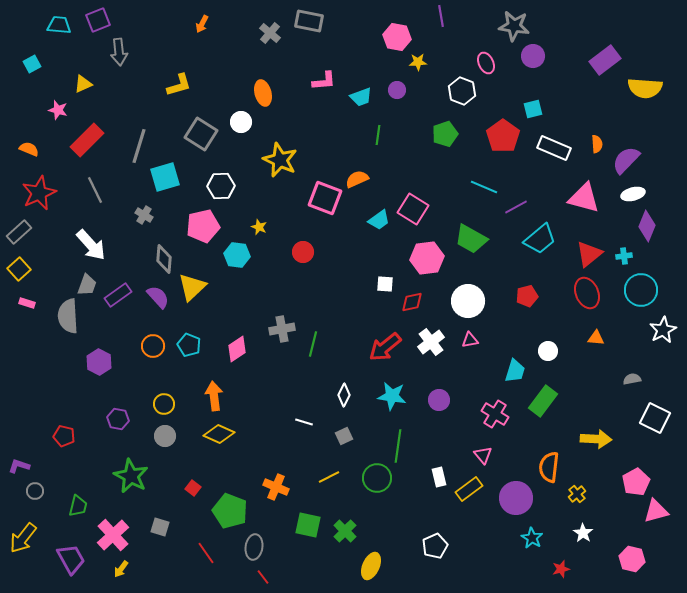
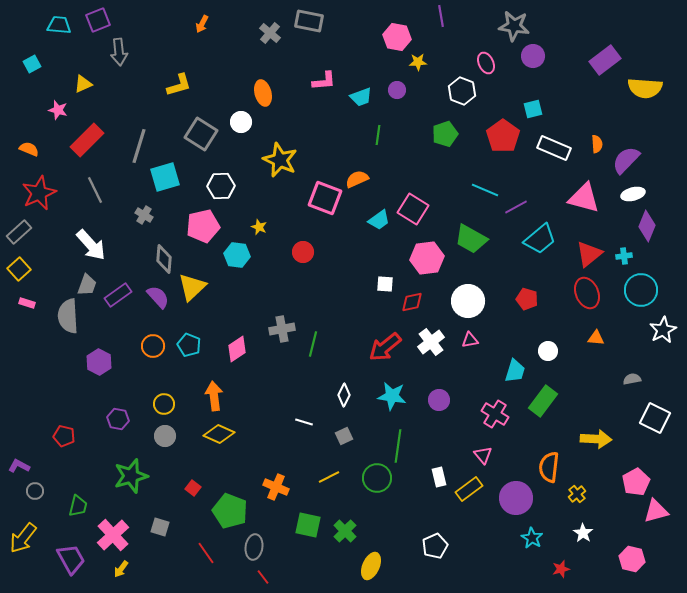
cyan line at (484, 187): moved 1 px right, 3 px down
red pentagon at (527, 296): moved 3 px down; rotated 30 degrees clockwise
purple L-shape at (19, 466): rotated 10 degrees clockwise
green star at (131, 476): rotated 28 degrees clockwise
